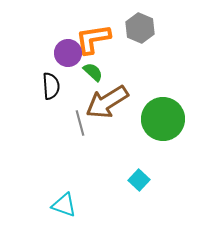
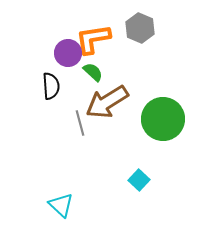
cyan triangle: moved 3 px left; rotated 24 degrees clockwise
